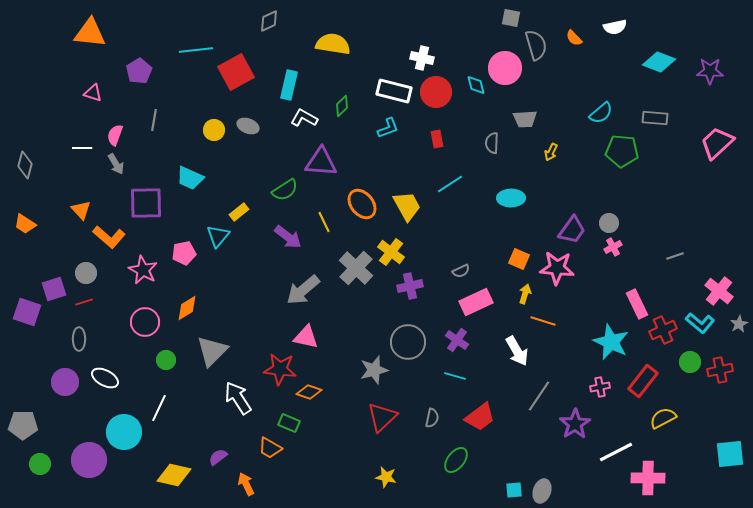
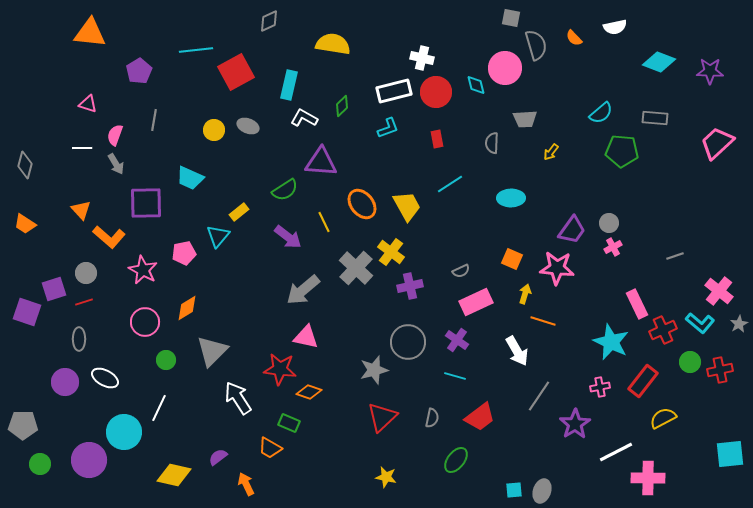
white rectangle at (394, 91): rotated 28 degrees counterclockwise
pink triangle at (93, 93): moved 5 px left, 11 px down
yellow arrow at (551, 152): rotated 12 degrees clockwise
orange square at (519, 259): moved 7 px left
